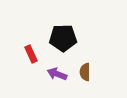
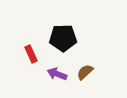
brown semicircle: rotated 48 degrees clockwise
